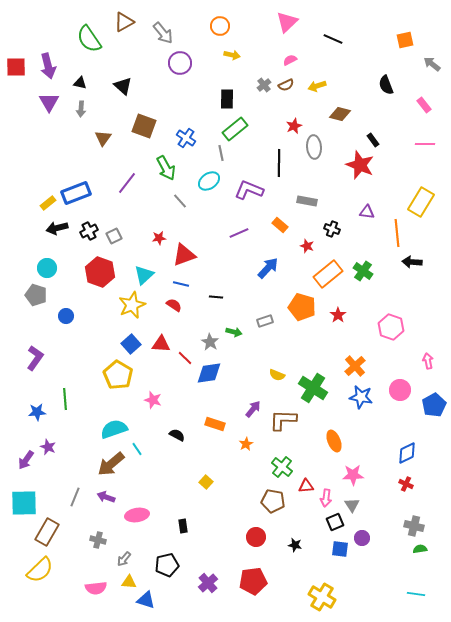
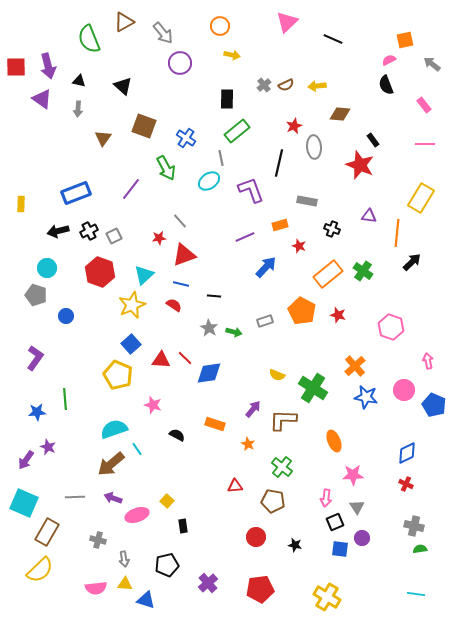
green semicircle at (89, 39): rotated 12 degrees clockwise
pink semicircle at (290, 60): moved 99 px right
black triangle at (80, 83): moved 1 px left, 2 px up
yellow arrow at (317, 86): rotated 12 degrees clockwise
purple triangle at (49, 102): moved 7 px left, 3 px up; rotated 25 degrees counterclockwise
gray arrow at (81, 109): moved 3 px left
brown diamond at (340, 114): rotated 10 degrees counterclockwise
green rectangle at (235, 129): moved 2 px right, 2 px down
gray line at (221, 153): moved 5 px down
black line at (279, 163): rotated 12 degrees clockwise
purple line at (127, 183): moved 4 px right, 6 px down
purple L-shape at (249, 190): moved 2 px right; rotated 48 degrees clockwise
gray line at (180, 201): moved 20 px down
yellow rectangle at (421, 202): moved 4 px up
yellow rectangle at (48, 203): moved 27 px left, 1 px down; rotated 49 degrees counterclockwise
purple triangle at (367, 212): moved 2 px right, 4 px down
orange rectangle at (280, 225): rotated 56 degrees counterclockwise
black arrow at (57, 228): moved 1 px right, 3 px down
purple line at (239, 233): moved 6 px right, 4 px down
orange line at (397, 233): rotated 12 degrees clockwise
red star at (307, 246): moved 8 px left
black arrow at (412, 262): rotated 132 degrees clockwise
blue arrow at (268, 268): moved 2 px left, 1 px up
black line at (216, 297): moved 2 px left, 1 px up
orange pentagon at (302, 307): moved 4 px down; rotated 12 degrees clockwise
red star at (338, 315): rotated 21 degrees counterclockwise
gray star at (210, 342): moved 1 px left, 14 px up
red triangle at (161, 344): moved 16 px down
yellow pentagon at (118, 375): rotated 8 degrees counterclockwise
pink circle at (400, 390): moved 4 px right
blue star at (361, 397): moved 5 px right
pink star at (153, 400): moved 5 px down
blue pentagon at (434, 405): rotated 20 degrees counterclockwise
orange star at (246, 444): moved 2 px right; rotated 16 degrees counterclockwise
yellow square at (206, 482): moved 39 px left, 19 px down
red triangle at (306, 486): moved 71 px left
gray line at (75, 497): rotated 66 degrees clockwise
purple arrow at (106, 497): moved 7 px right, 1 px down
cyan square at (24, 503): rotated 24 degrees clockwise
gray triangle at (352, 505): moved 5 px right, 2 px down
pink ellipse at (137, 515): rotated 10 degrees counterclockwise
gray arrow at (124, 559): rotated 49 degrees counterclockwise
red pentagon at (253, 581): moved 7 px right, 8 px down
yellow triangle at (129, 582): moved 4 px left, 2 px down
yellow cross at (322, 597): moved 5 px right
